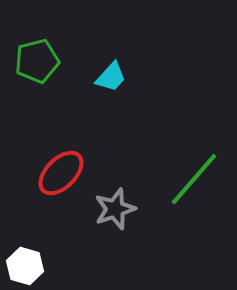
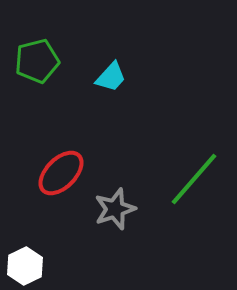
white hexagon: rotated 18 degrees clockwise
